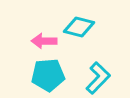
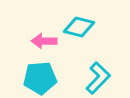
cyan pentagon: moved 8 px left, 3 px down
